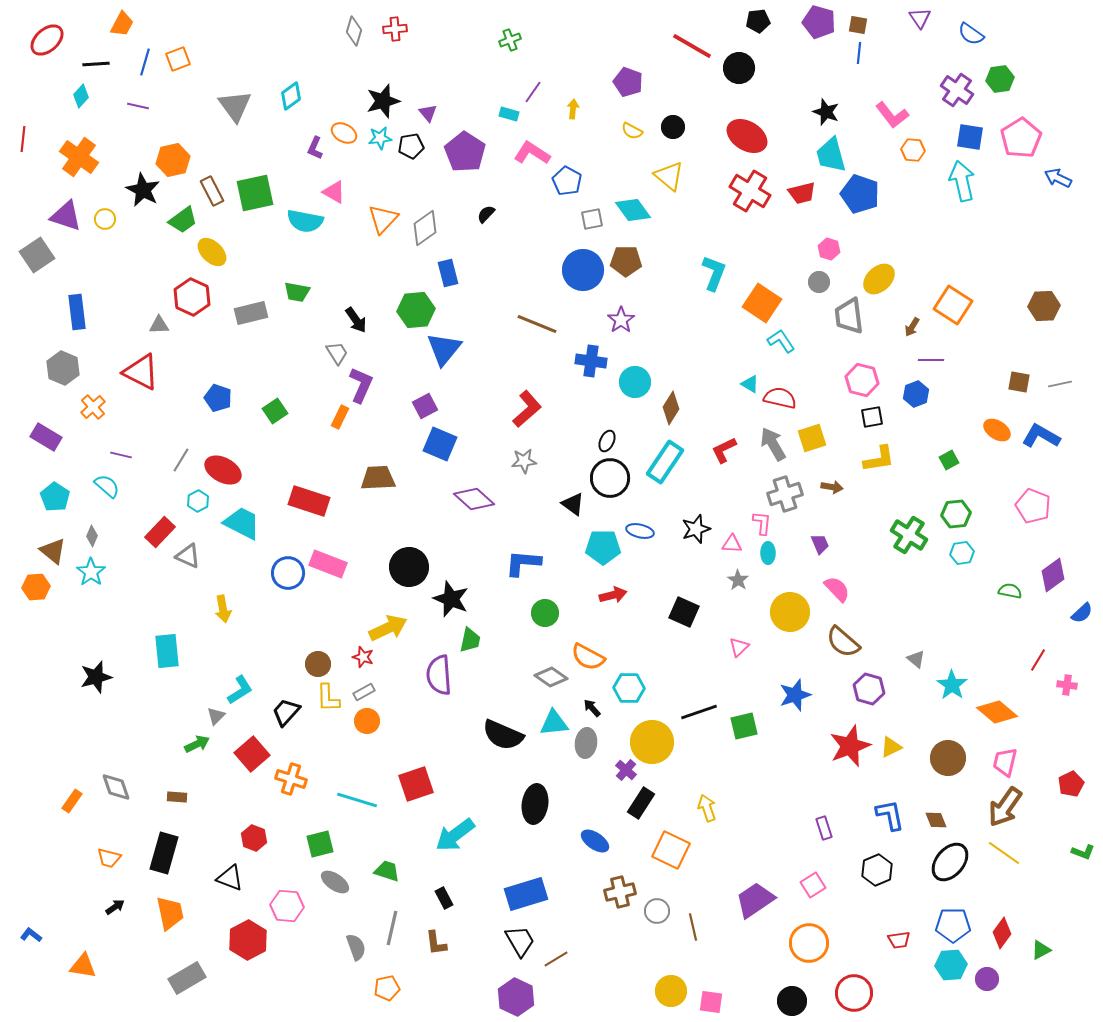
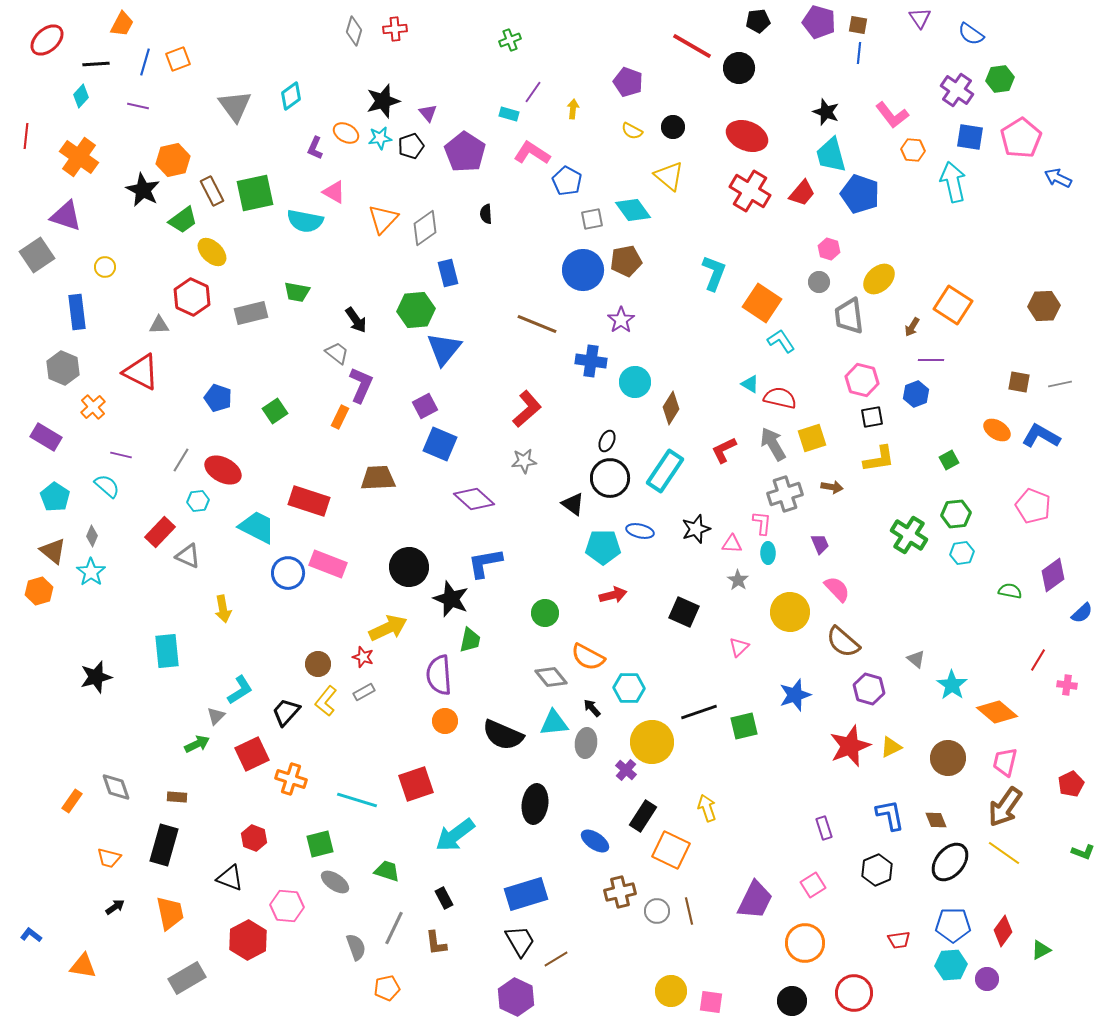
orange ellipse at (344, 133): moved 2 px right
red ellipse at (747, 136): rotated 9 degrees counterclockwise
red line at (23, 139): moved 3 px right, 3 px up
black pentagon at (411, 146): rotated 10 degrees counterclockwise
cyan arrow at (962, 181): moved 9 px left, 1 px down
red trapezoid at (802, 193): rotated 36 degrees counterclockwise
black semicircle at (486, 214): rotated 48 degrees counterclockwise
yellow circle at (105, 219): moved 48 px down
brown pentagon at (626, 261): rotated 12 degrees counterclockwise
gray trapezoid at (337, 353): rotated 20 degrees counterclockwise
cyan rectangle at (665, 462): moved 9 px down
cyan hexagon at (198, 501): rotated 20 degrees clockwise
cyan trapezoid at (242, 523): moved 15 px right, 4 px down
blue L-shape at (523, 563): moved 38 px left; rotated 15 degrees counterclockwise
orange hexagon at (36, 587): moved 3 px right, 4 px down; rotated 12 degrees counterclockwise
gray diamond at (551, 677): rotated 16 degrees clockwise
yellow L-shape at (328, 698): moved 2 px left, 3 px down; rotated 40 degrees clockwise
orange circle at (367, 721): moved 78 px right
red square at (252, 754): rotated 16 degrees clockwise
black rectangle at (641, 803): moved 2 px right, 13 px down
black rectangle at (164, 853): moved 8 px up
purple trapezoid at (755, 900): rotated 150 degrees clockwise
brown line at (693, 927): moved 4 px left, 16 px up
gray line at (392, 928): moved 2 px right; rotated 12 degrees clockwise
red diamond at (1002, 933): moved 1 px right, 2 px up
orange circle at (809, 943): moved 4 px left
